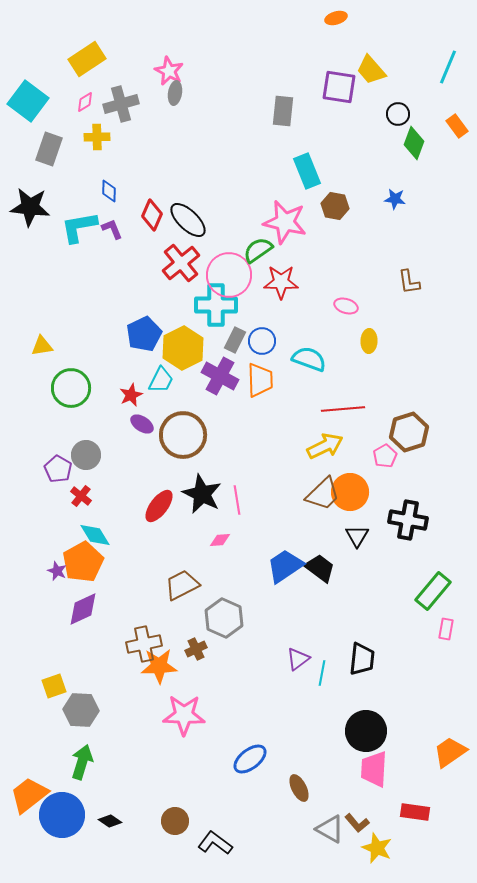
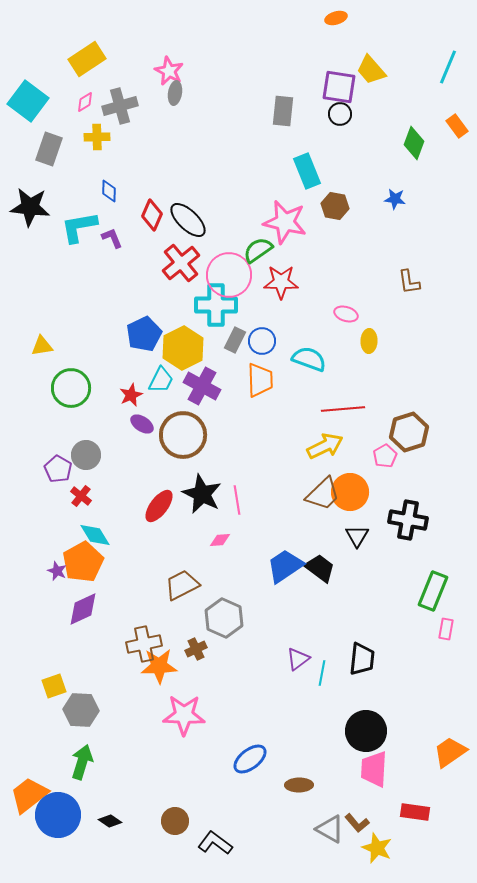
gray cross at (121, 104): moved 1 px left, 2 px down
black circle at (398, 114): moved 58 px left
purple L-shape at (112, 229): moved 9 px down
pink ellipse at (346, 306): moved 8 px down
purple cross at (220, 376): moved 18 px left, 10 px down
green rectangle at (433, 591): rotated 18 degrees counterclockwise
brown ellipse at (299, 788): moved 3 px up; rotated 64 degrees counterclockwise
blue circle at (62, 815): moved 4 px left
